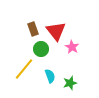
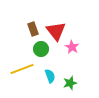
yellow line: moved 2 px left; rotated 30 degrees clockwise
